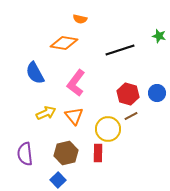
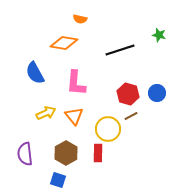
green star: moved 1 px up
pink L-shape: rotated 32 degrees counterclockwise
brown hexagon: rotated 15 degrees counterclockwise
blue square: rotated 28 degrees counterclockwise
